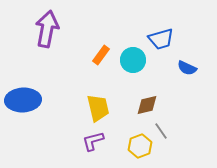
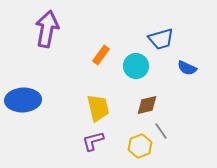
cyan circle: moved 3 px right, 6 px down
